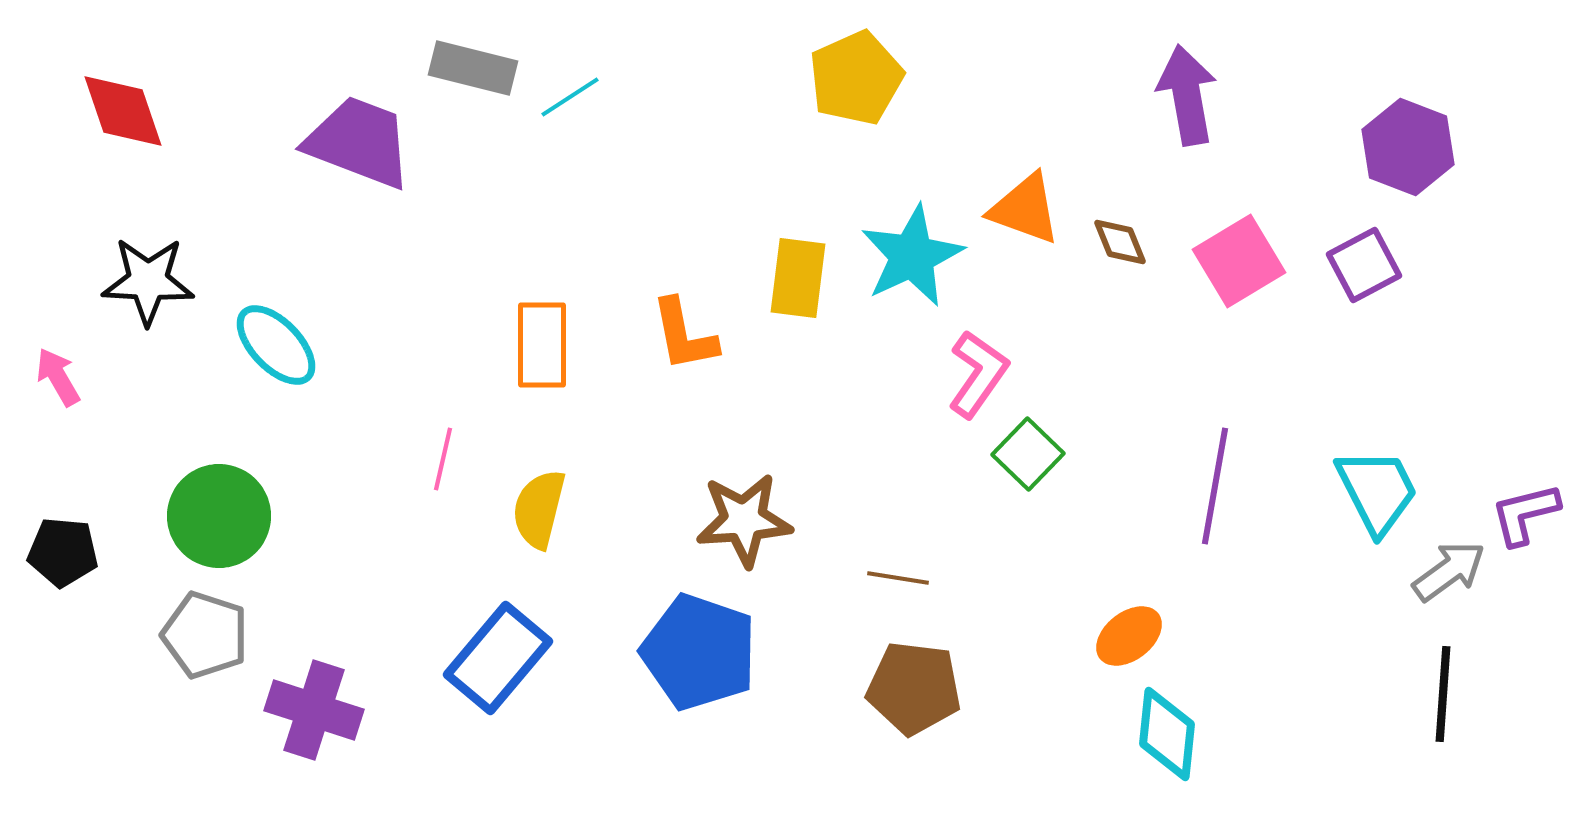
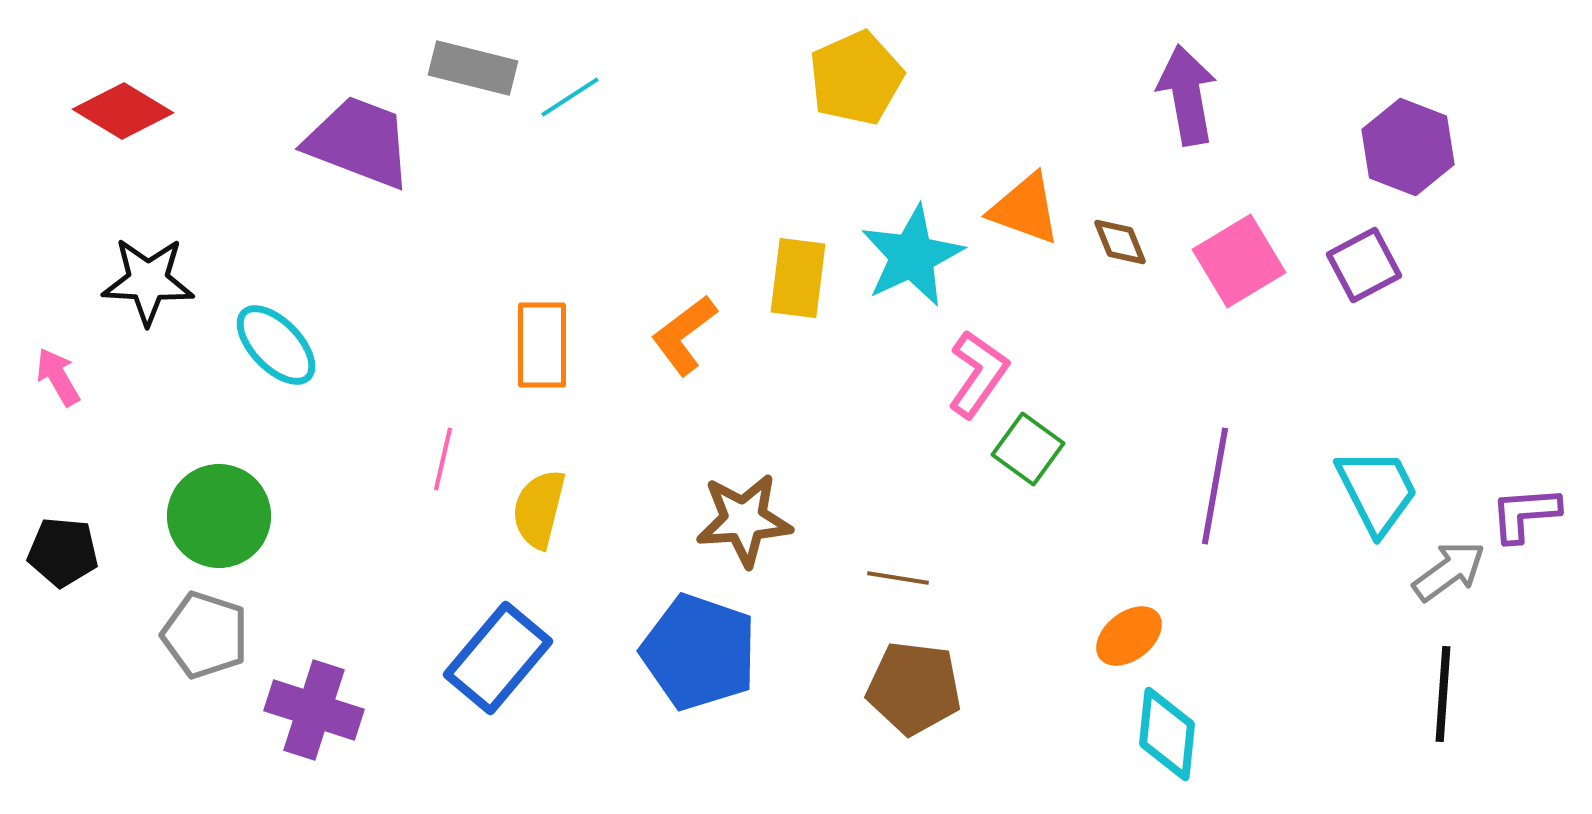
red diamond: rotated 40 degrees counterclockwise
orange L-shape: rotated 64 degrees clockwise
green square: moved 5 px up; rotated 8 degrees counterclockwise
purple L-shape: rotated 10 degrees clockwise
